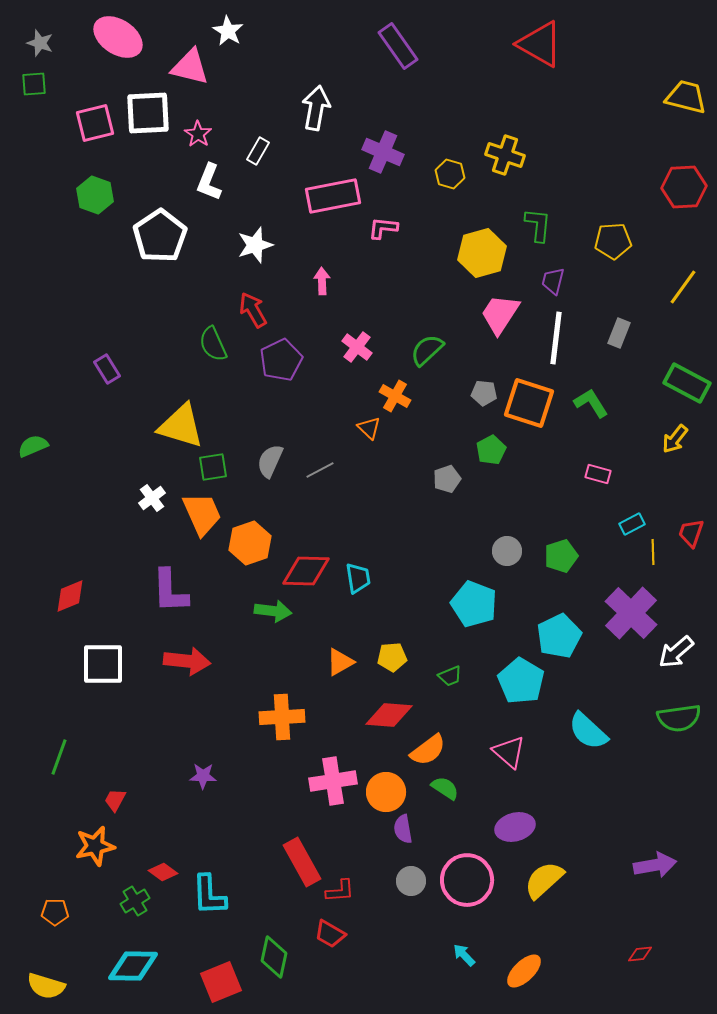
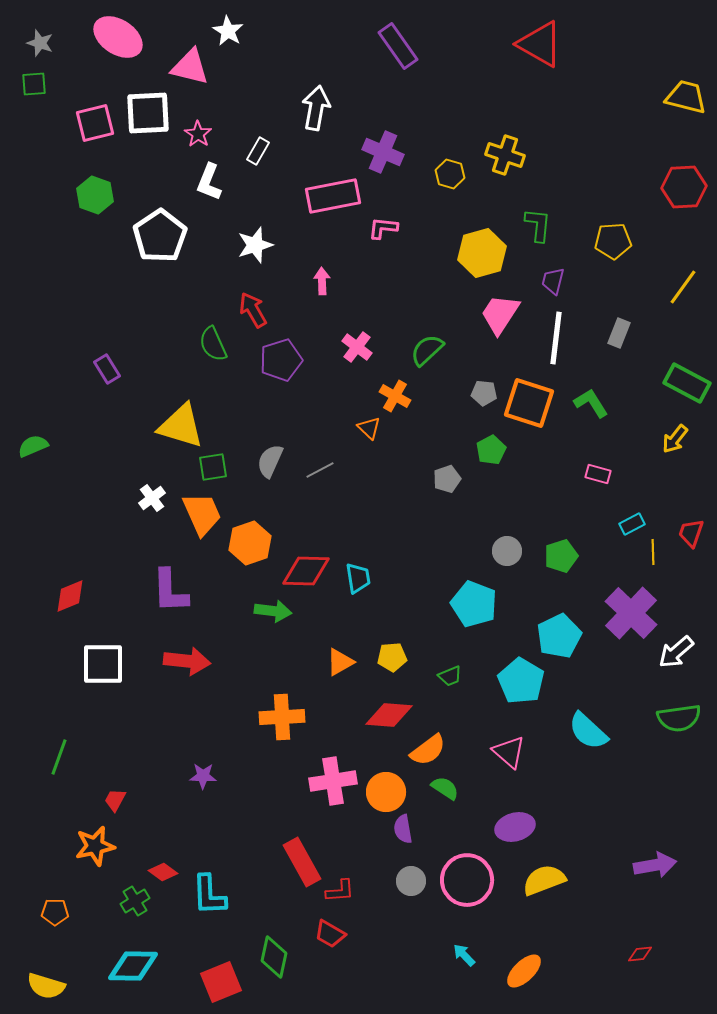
purple pentagon at (281, 360): rotated 9 degrees clockwise
yellow semicircle at (544, 880): rotated 21 degrees clockwise
